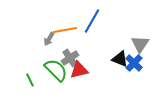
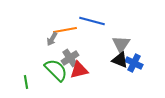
blue line: rotated 75 degrees clockwise
gray arrow: moved 3 px right
gray triangle: moved 19 px left
black triangle: moved 1 px down
blue cross: rotated 18 degrees counterclockwise
green line: moved 4 px left, 2 px down; rotated 16 degrees clockwise
